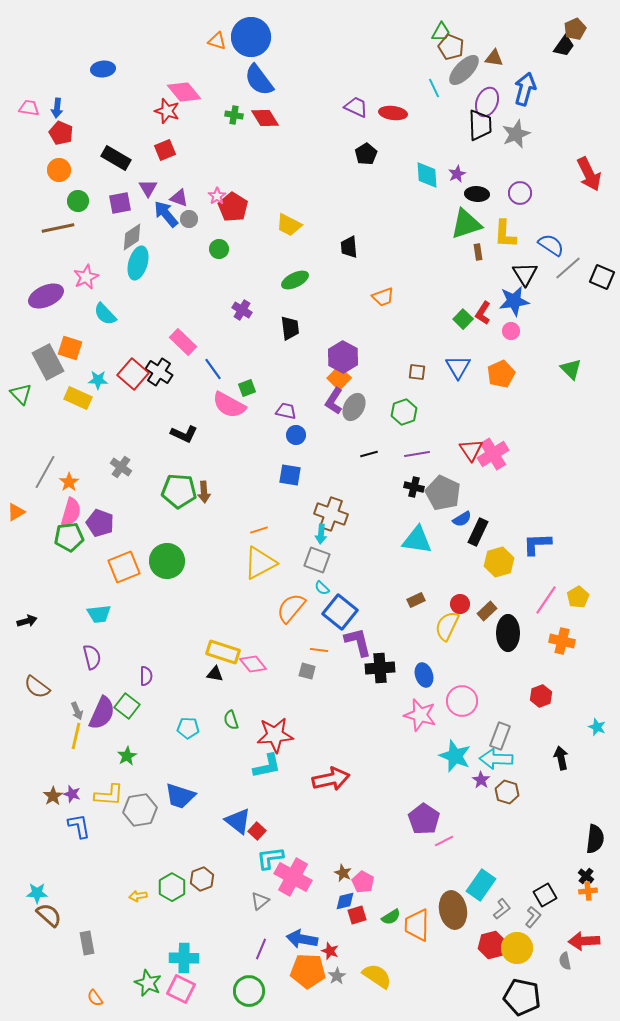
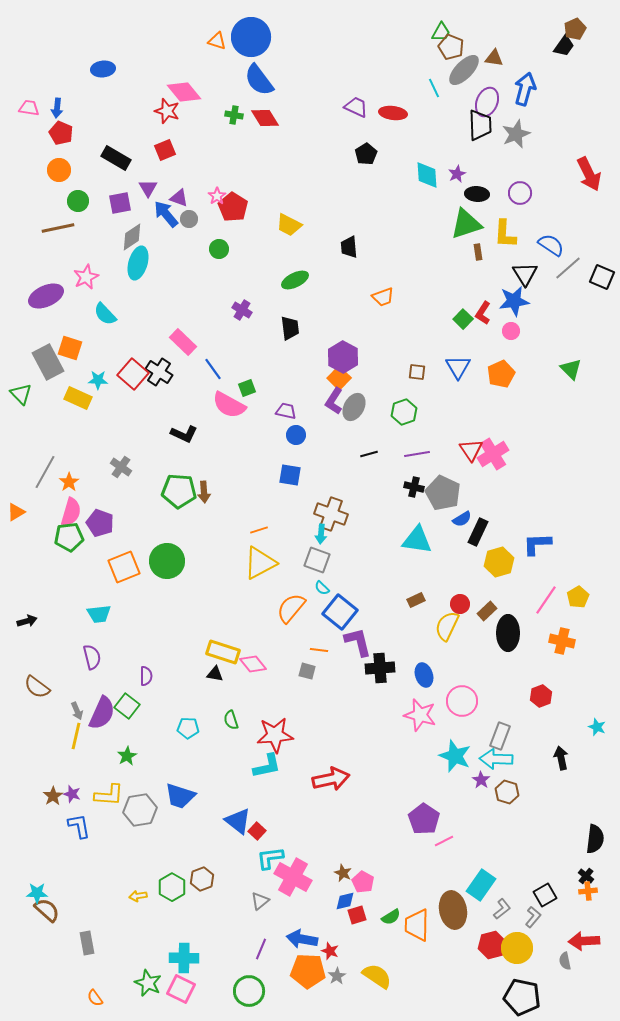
brown semicircle at (49, 915): moved 2 px left, 5 px up
